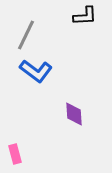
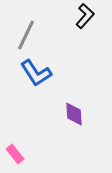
black L-shape: rotated 45 degrees counterclockwise
blue L-shape: moved 2 px down; rotated 20 degrees clockwise
pink rectangle: rotated 24 degrees counterclockwise
